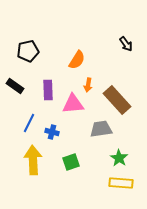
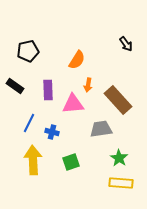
brown rectangle: moved 1 px right
